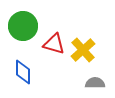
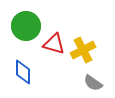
green circle: moved 3 px right
yellow cross: rotated 15 degrees clockwise
gray semicircle: moved 2 px left; rotated 144 degrees counterclockwise
